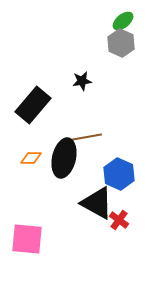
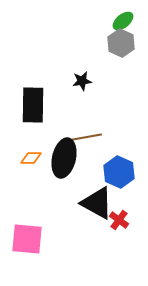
black rectangle: rotated 39 degrees counterclockwise
blue hexagon: moved 2 px up
